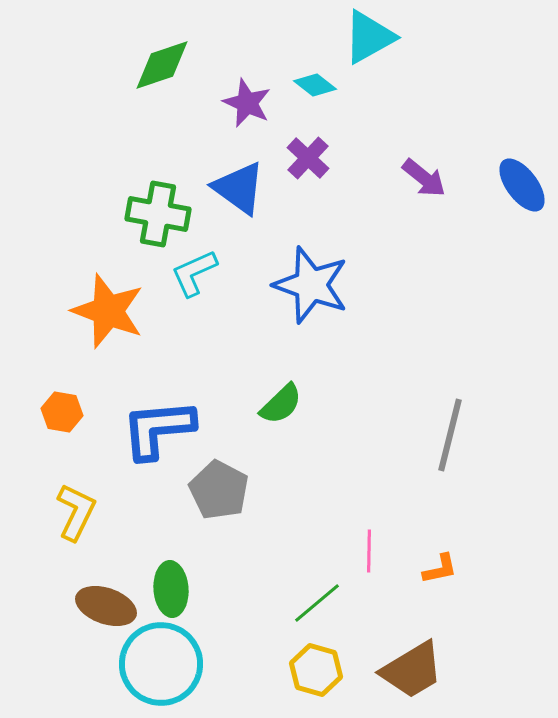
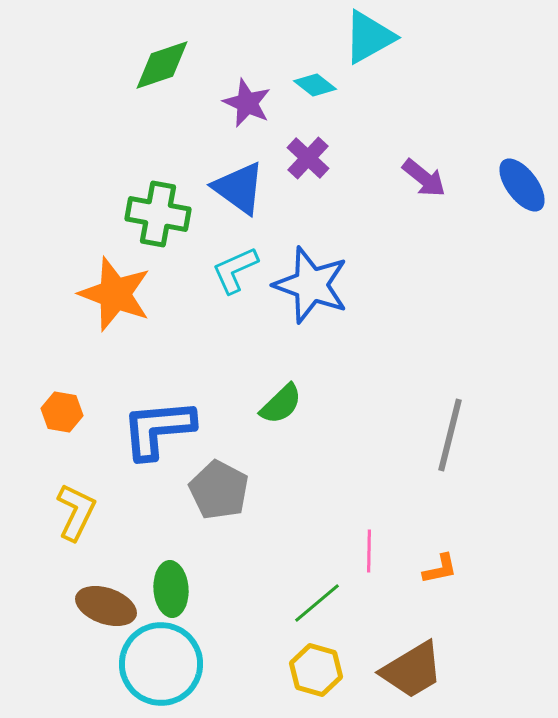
cyan L-shape: moved 41 px right, 3 px up
orange star: moved 7 px right, 17 px up
